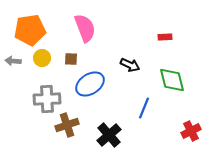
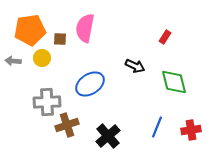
pink semicircle: rotated 148 degrees counterclockwise
red rectangle: rotated 56 degrees counterclockwise
brown square: moved 11 px left, 20 px up
black arrow: moved 5 px right, 1 px down
green diamond: moved 2 px right, 2 px down
gray cross: moved 3 px down
blue line: moved 13 px right, 19 px down
red cross: moved 1 px up; rotated 18 degrees clockwise
black cross: moved 1 px left, 1 px down
